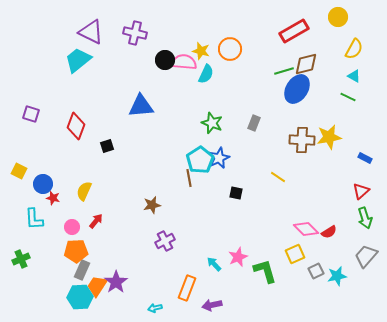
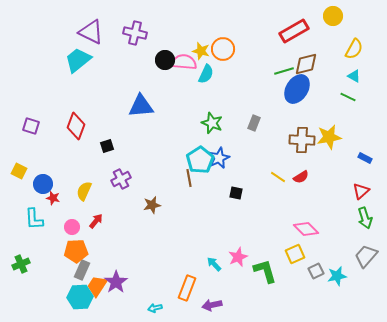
yellow circle at (338, 17): moved 5 px left, 1 px up
orange circle at (230, 49): moved 7 px left
purple square at (31, 114): moved 12 px down
red semicircle at (329, 232): moved 28 px left, 55 px up
purple cross at (165, 241): moved 44 px left, 62 px up
green cross at (21, 259): moved 5 px down
